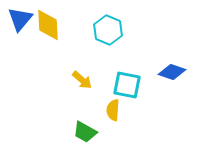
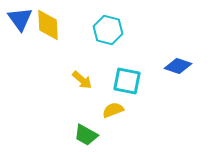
blue triangle: rotated 16 degrees counterclockwise
cyan hexagon: rotated 8 degrees counterclockwise
blue diamond: moved 6 px right, 6 px up
cyan square: moved 4 px up
yellow semicircle: rotated 65 degrees clockwise
green trapezoid: moved 1 px right, 3 px down
